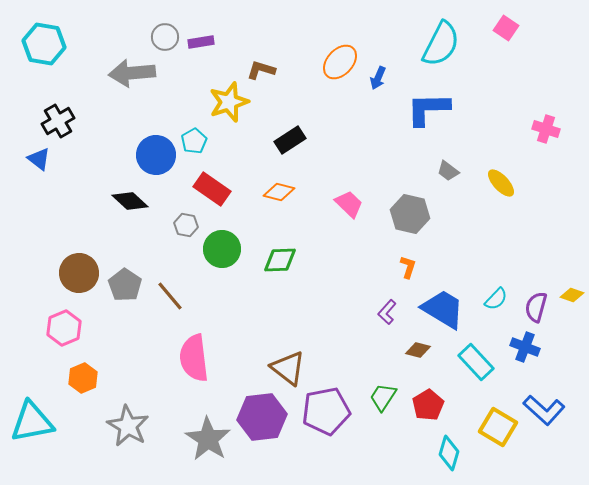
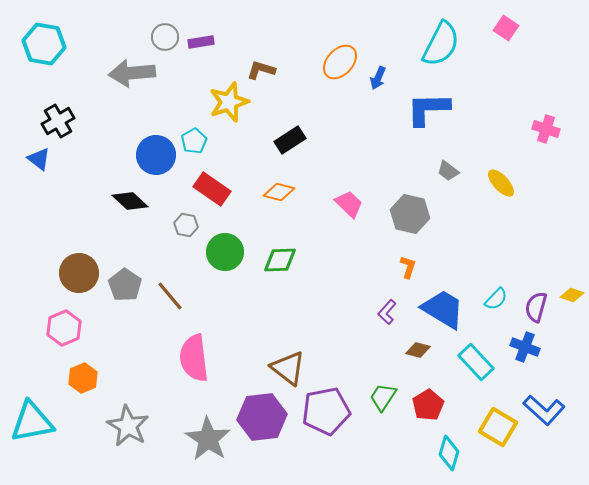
green circle at (222, 249): moved 3 px right, 3 px down
